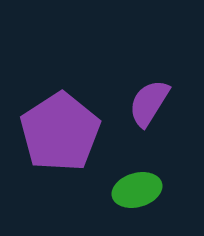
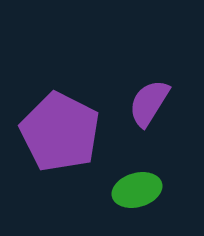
purple pentagon: rotated 12 degrees counterclockwise
